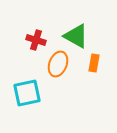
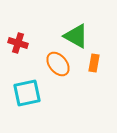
red cross: moved 18 px left, 3 px down
orange ellipse: rotated 60 degrees counterclockwise
